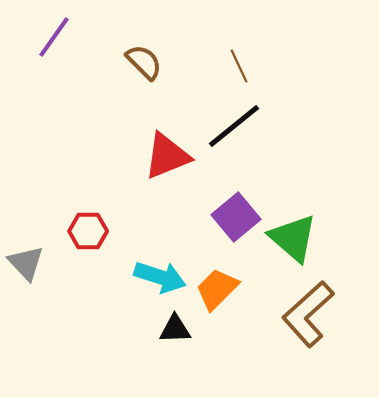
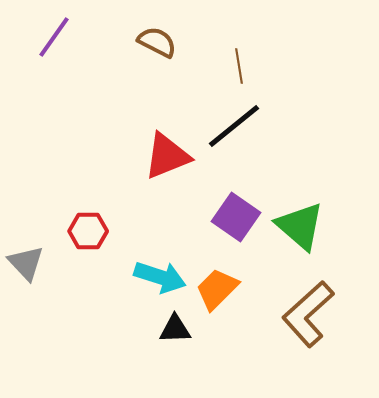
brown semicircle: moved 13 px right, 20 px up; rotated 18 degrees counterclockwise
brown line: rotated 16 degrees clockwise
purple square: rotated 15 degrees counterclockwise
green triangle: moved 7 px right, 12 px up
